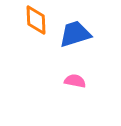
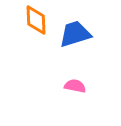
pink semicircle: moved 5 px down
